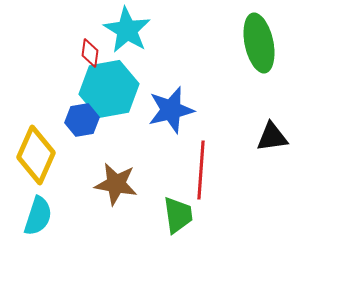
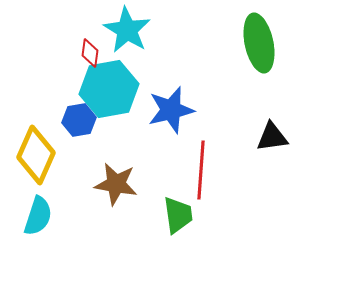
blue hexagon: moved 3 px left
